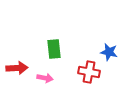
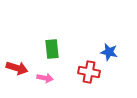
green rectangle: moved 2 px left
red arrow: rotated 20 degrees clockwise
